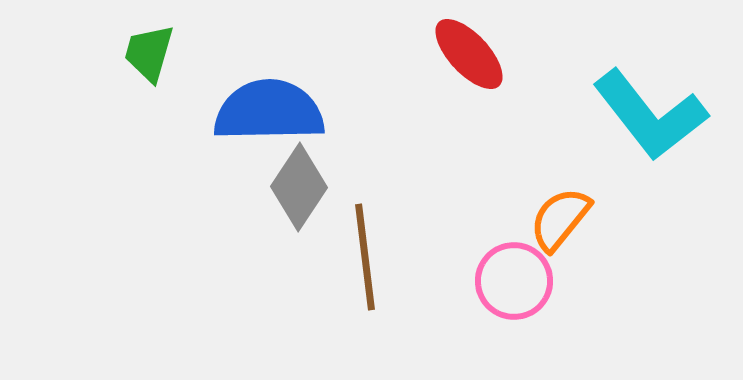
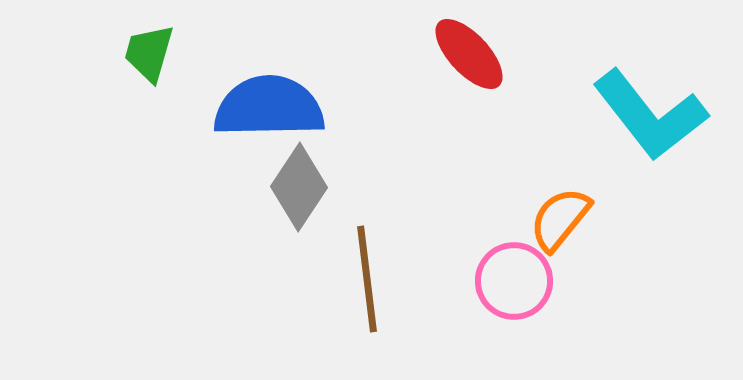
blue semicircle: moved 4 px up
brown line: moved 2 px right, 22 px down
